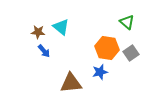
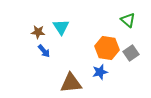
green triangle: moved 1 px right, 2 px up
cyan triangle: rotated 18 degrees clockwise
